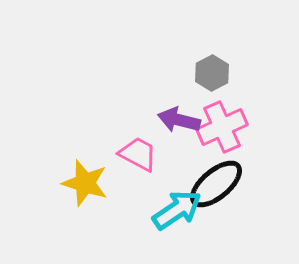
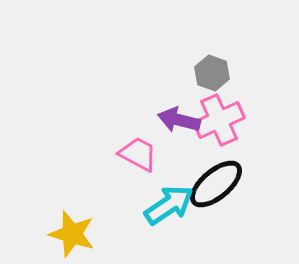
gray hexagon: rotated 12 degrees counterclockwise
pink cross: moved 3 px left, 7 px up
yellow star: moved 13 px left, 51 px down
cyan arrow: moved 8 px left, 5 px up
